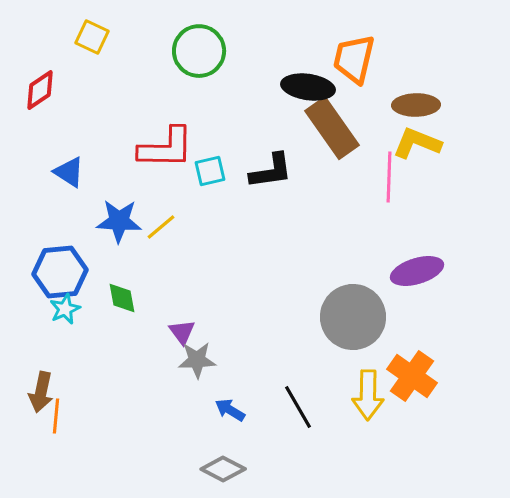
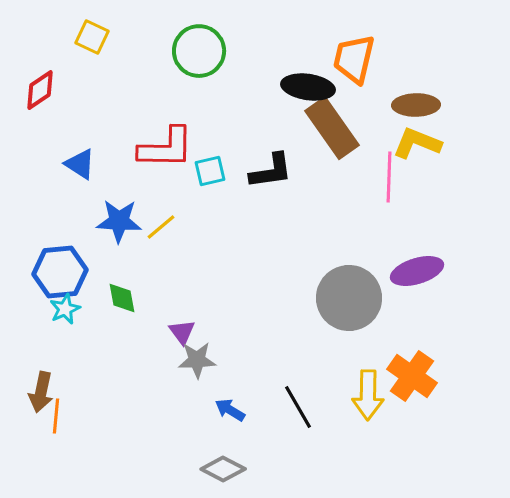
blue triangle: moved 11 px right, 8 px up
gray circle: moved 4 px left, 19 px up
